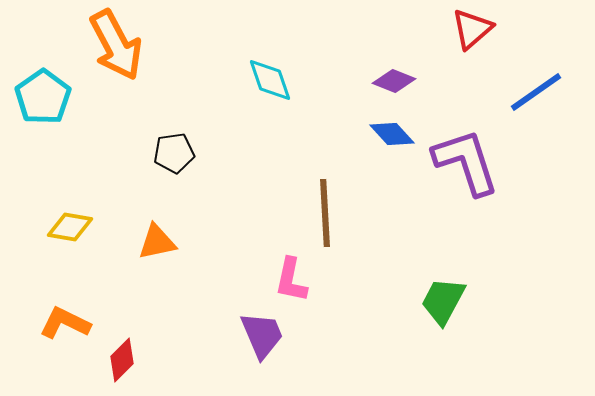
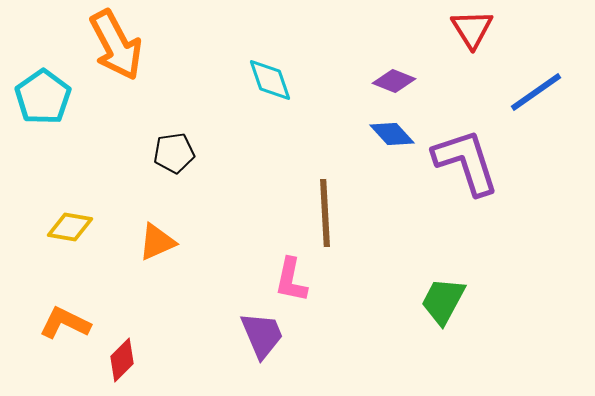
red triangle: rotated 21 degrees counterclockwise
orange triangle: rotated 12 degrees counterclockwise
